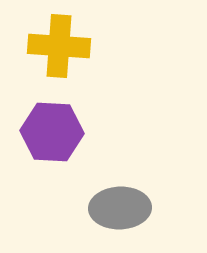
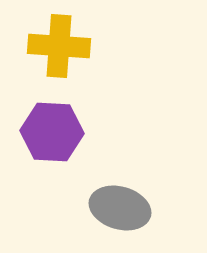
gray ellipse: rotated 18 degrees clockwise
